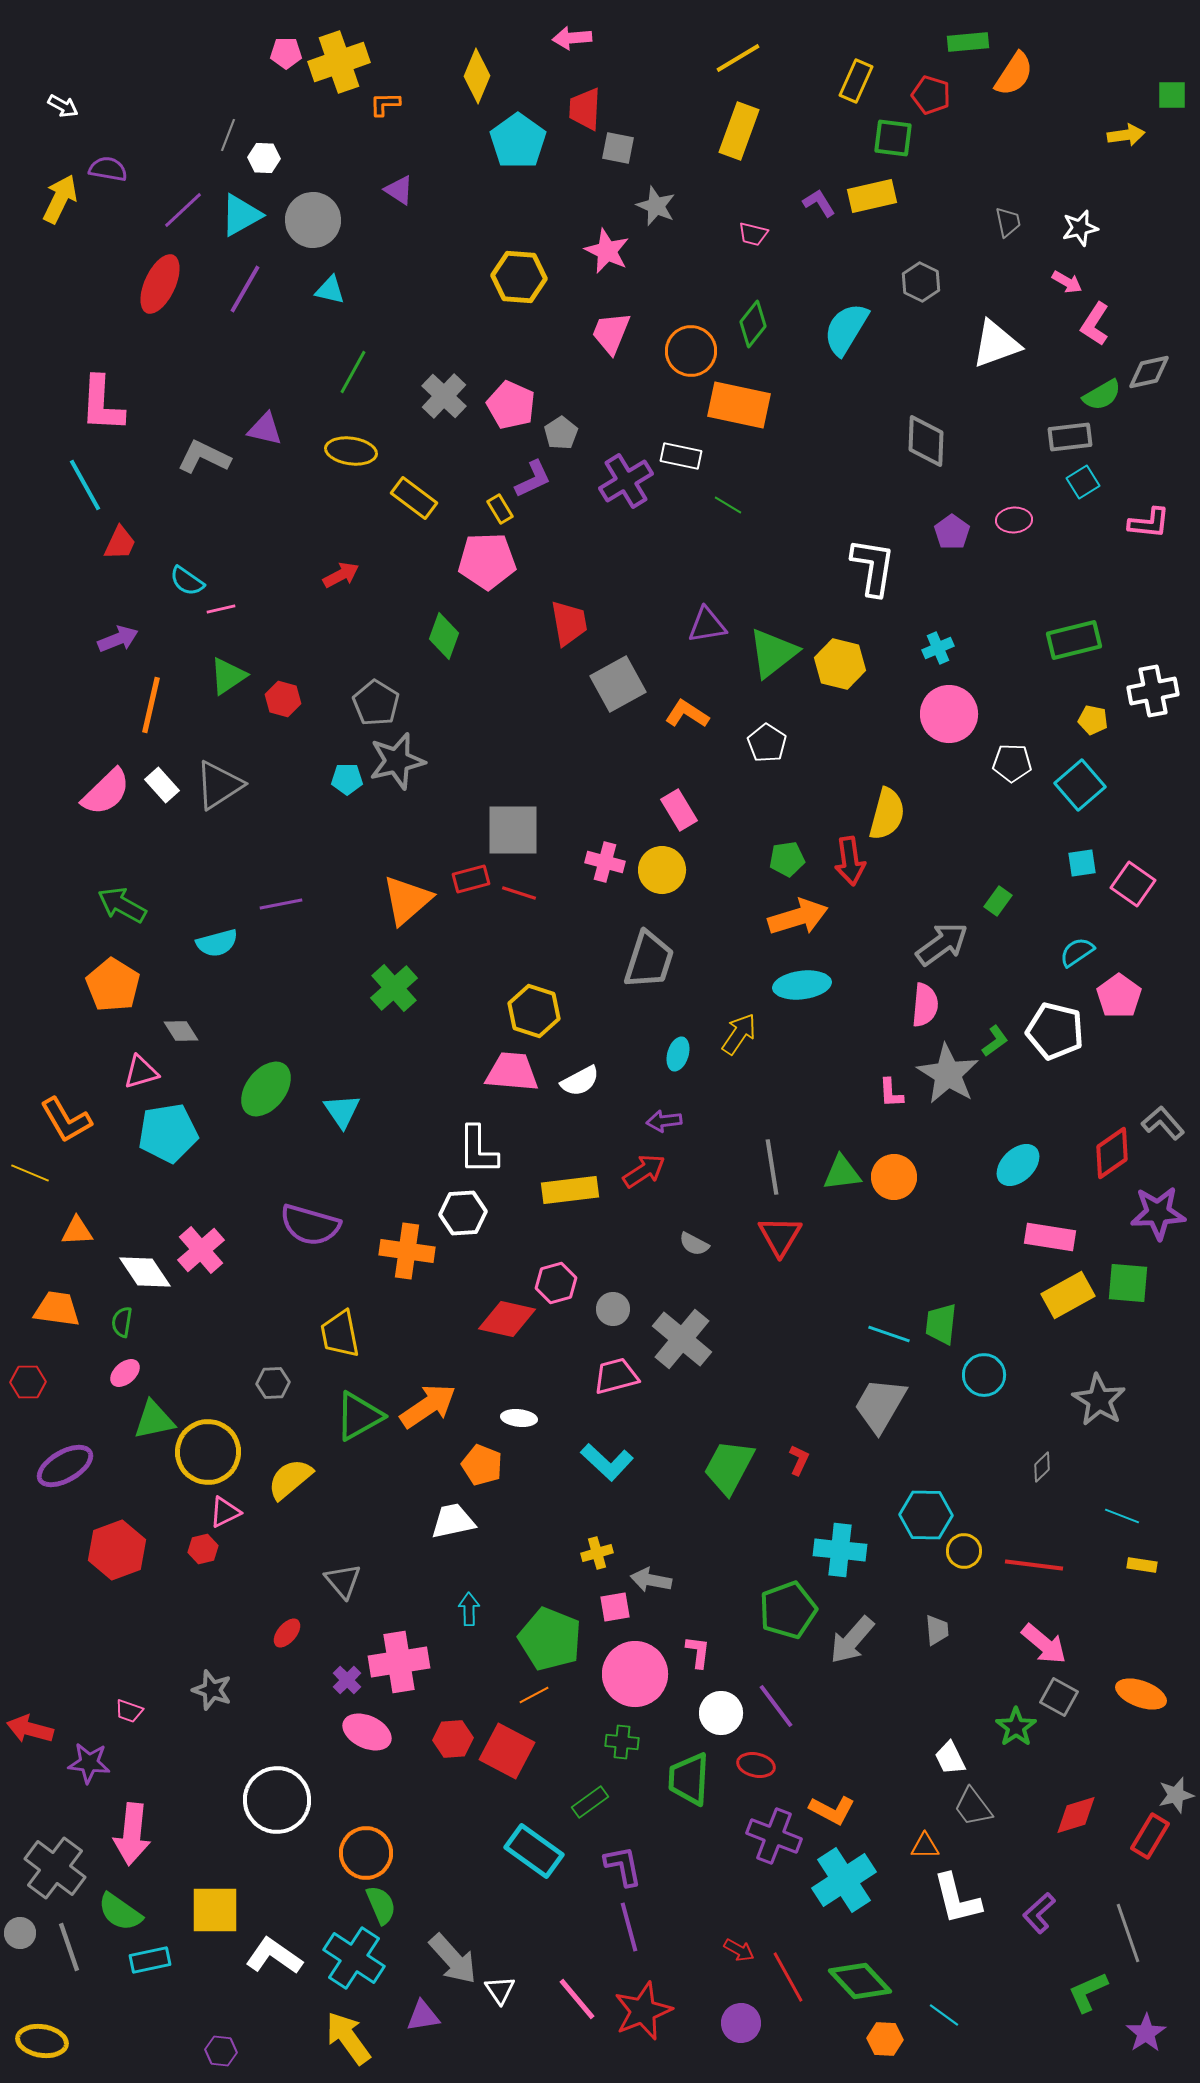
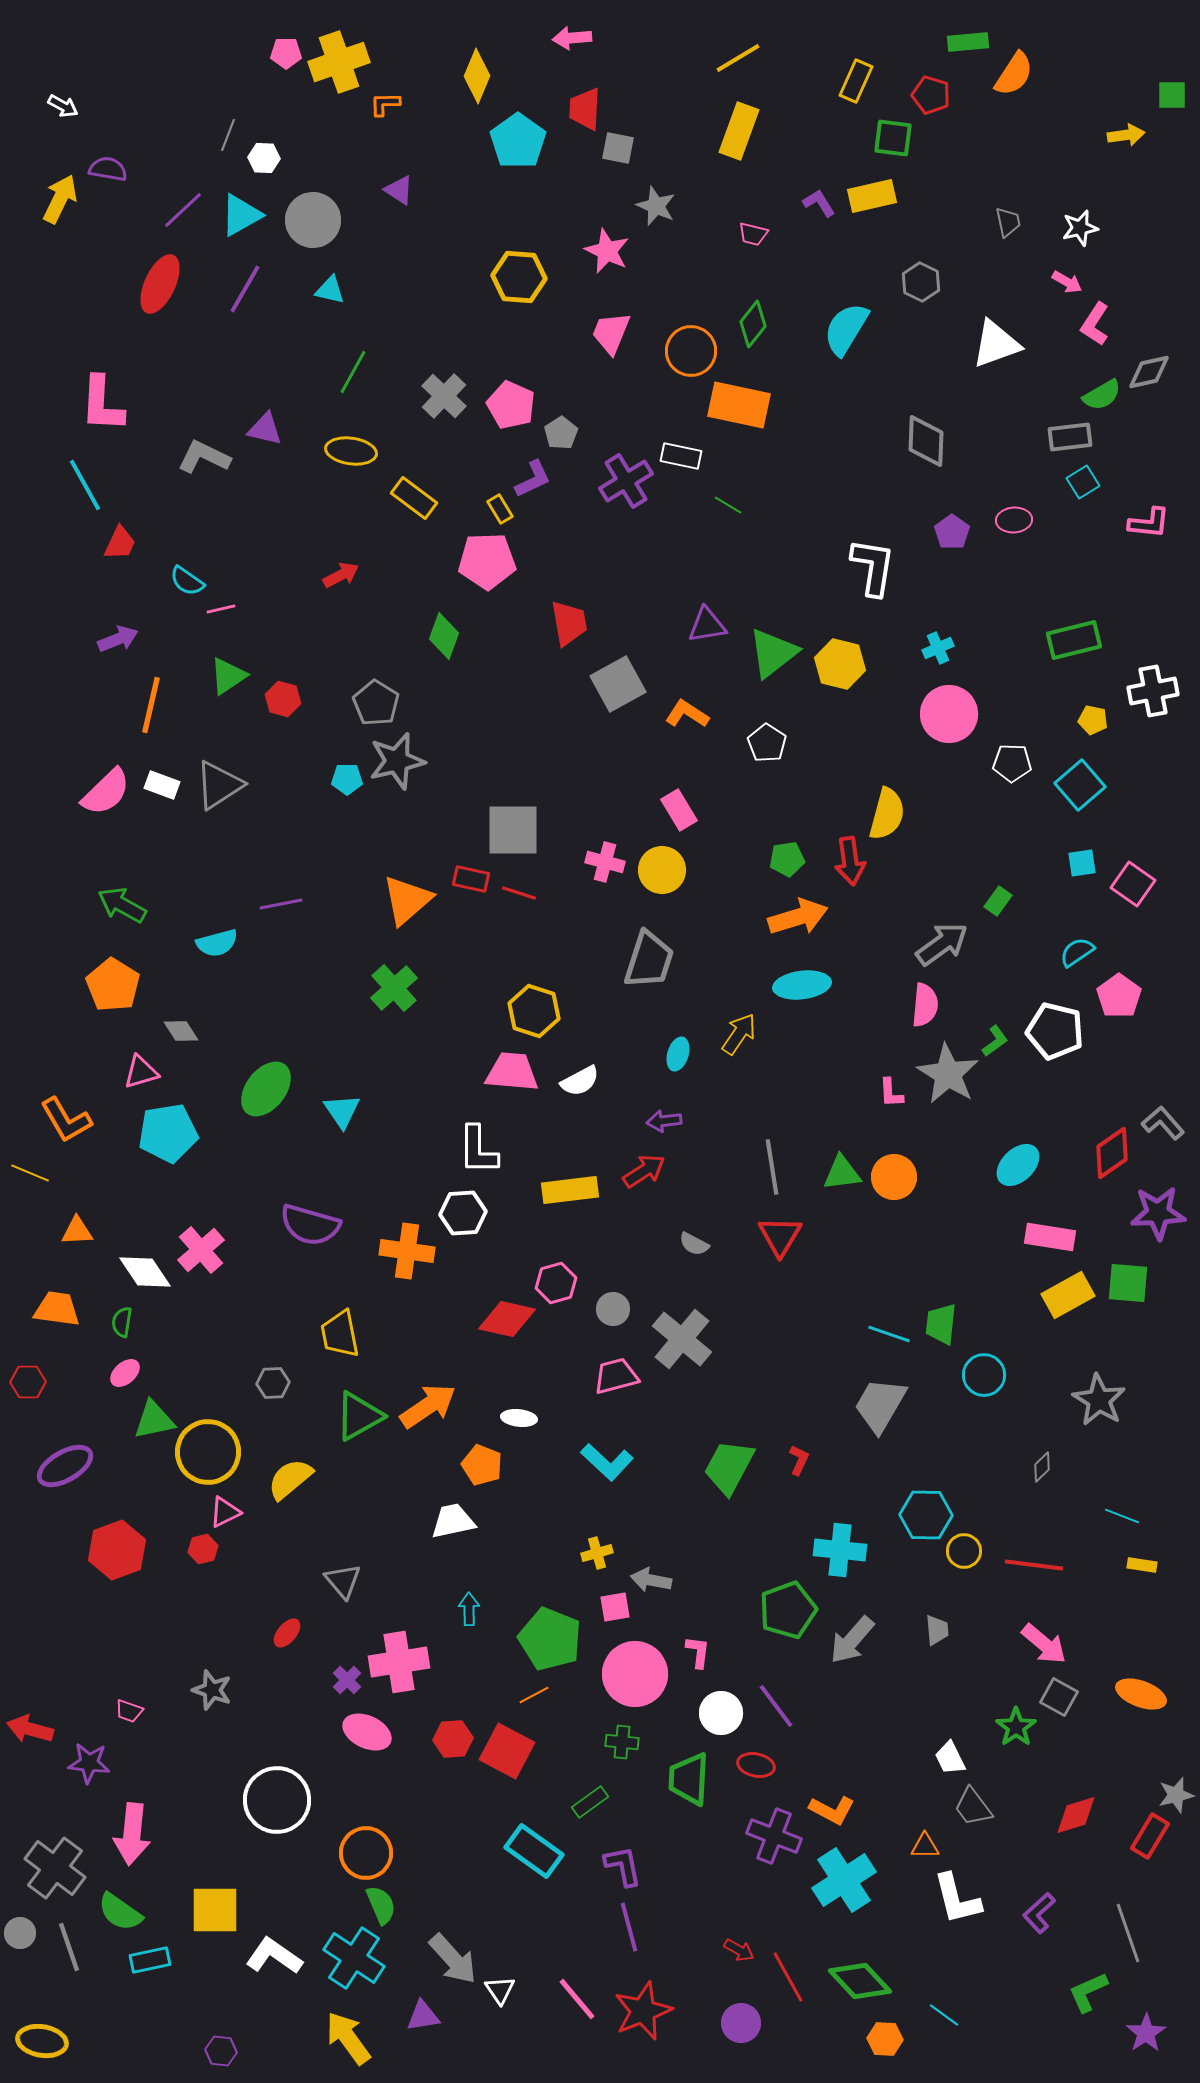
white rectangle at (162, 785): rotated 28 degrees counterclockwise
red rectangle at (471, 879): rotated 27 degrees clockwise
